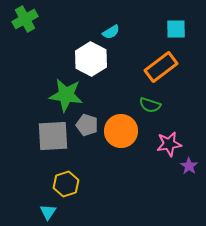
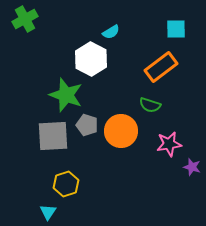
green star: rotated 12 degrees clockwise
purple star: moved 3 px right, 1 px down; rotated 18 degrees counterclockwise
